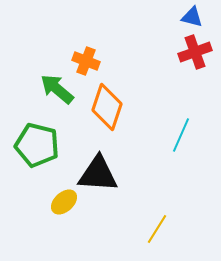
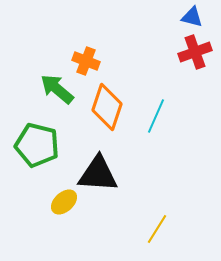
cyan line: moved 25 px left, 19 px up
